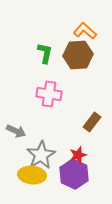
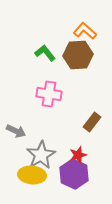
green L-shape: rotated 50 degrees counterclockwise
